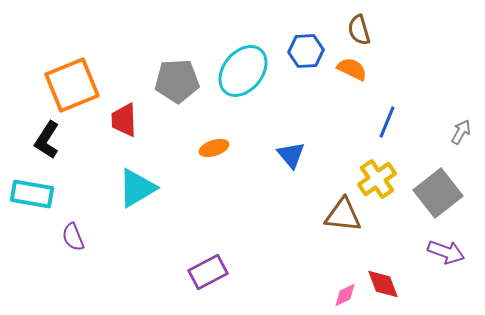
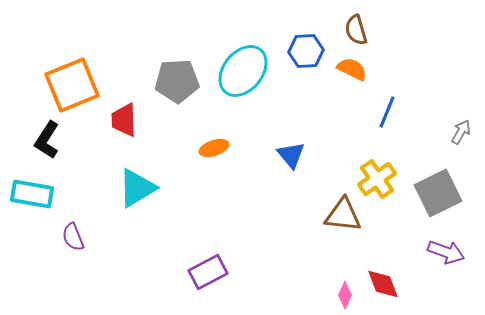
brown semicircle: moved 3 px left
blue line: moved 10 px up
gray square: rotated 12 degrees clockwise
pink diamond: rotated 40 degrees counterclockwise
